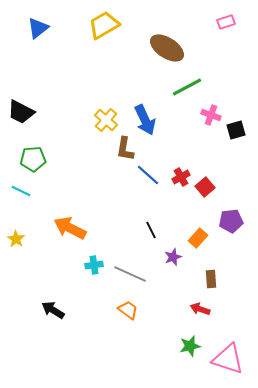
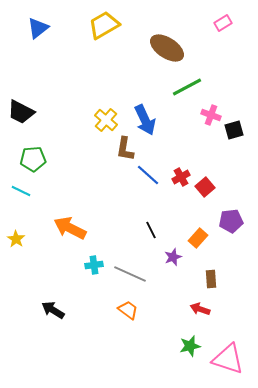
pink rectangle: moved 3 px left, 1 px down; rotated 12 degrees counterclockwise
black square: moved 2 px left
